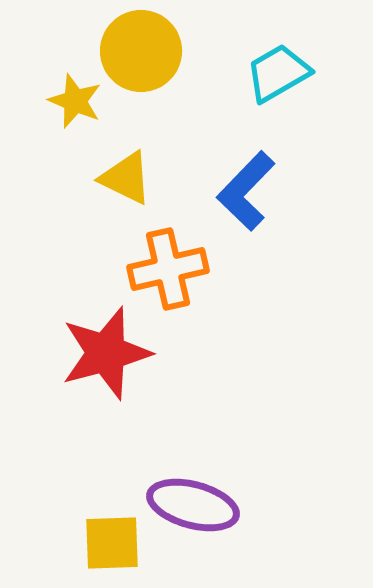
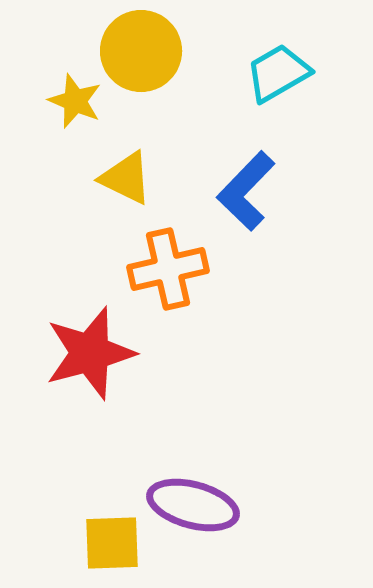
red star: moved 16 px left
